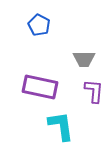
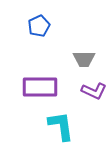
blue pentagon: moved 1 px down; rotated 20 degrees clockwise
purple rectangle: rotated 12 degrees counterclockwise
purple L-shape: rotated 110 degrees clockwise
